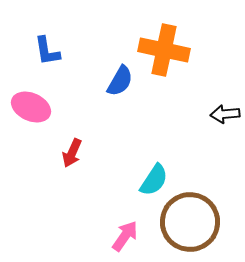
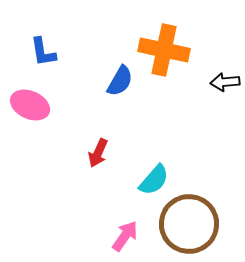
blue L-shape: moved 4 px left, 1 px down
pink ellipse: moved 1 px left, 2 px up
black arrow: moved 32 px up
red arrow: moved 26 px right
cyan semicircle: rotated 8 degrees clockwise
brown circle: moved 1 px left, 2 px down
